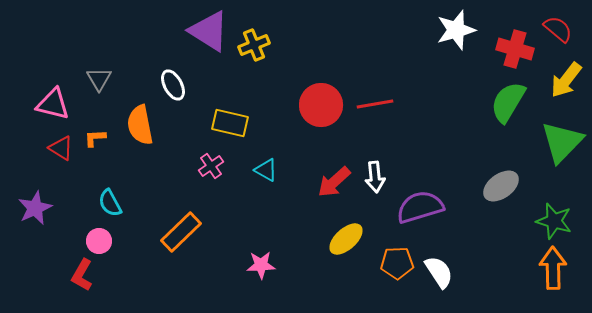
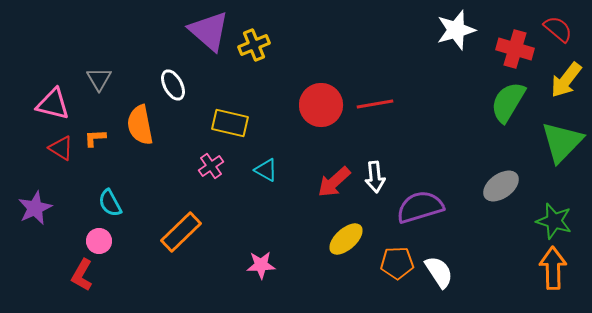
purple triangle: rotated 9 degrees clockwise
